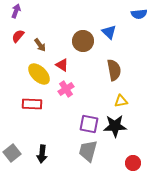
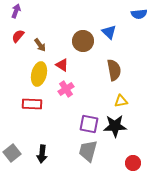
yellow ellipse: rotated 60 degrees clockwise
